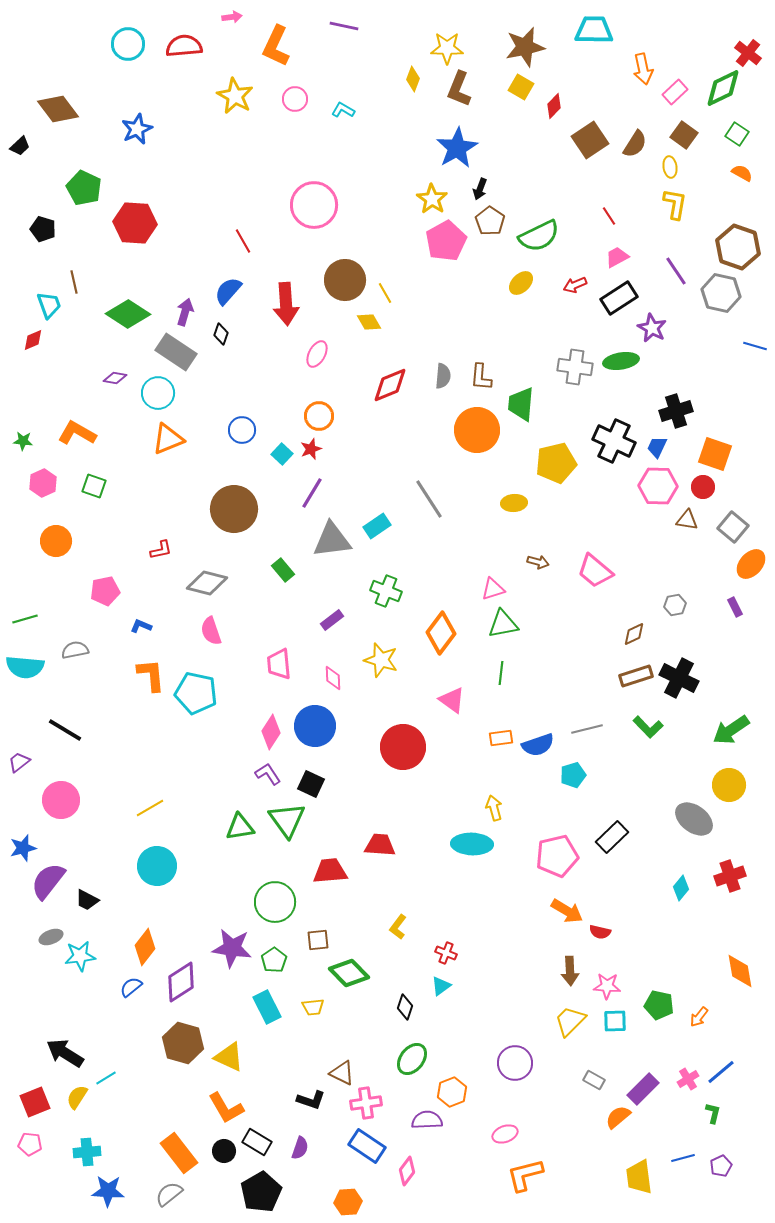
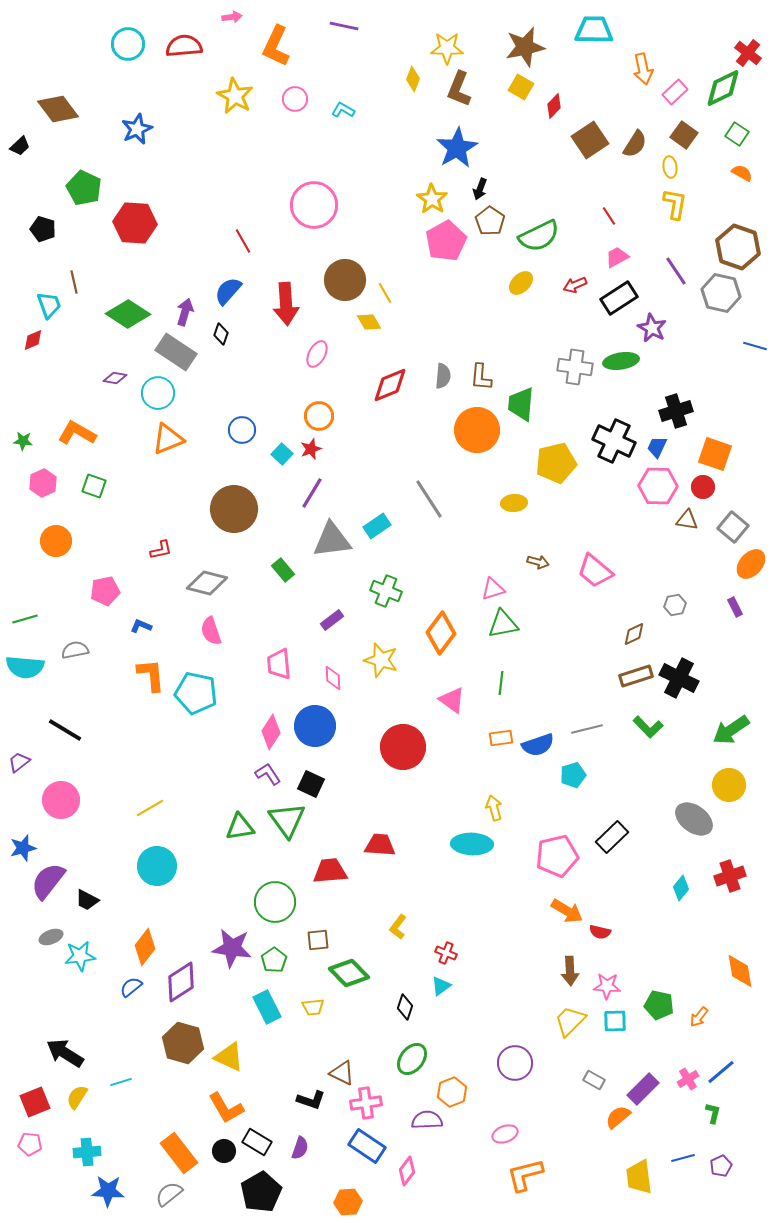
green line at (501, 673): moved 10 px down
cyan line at (106, 1078): moved 15 px right, 4 px down; rotated 15 degrees clockwise
